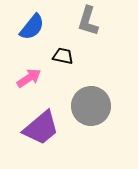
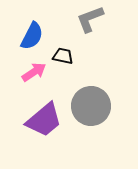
gray L-shape: moved 2 px right, 2 px up; rotated 52 degrees clockwise
blue semicircle: moved 9 px down; rotated 12 degrees counterclockwise
pink arrow: moved 5 px right, 6 px up
purple trapezoid: moved 3 px right, 8 px up
